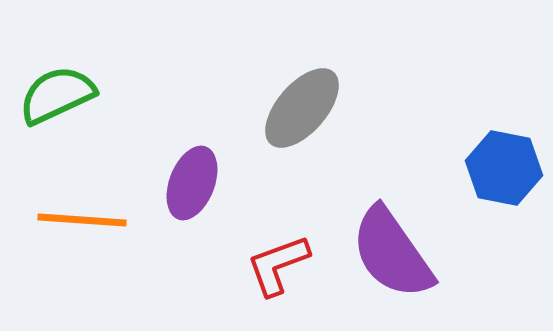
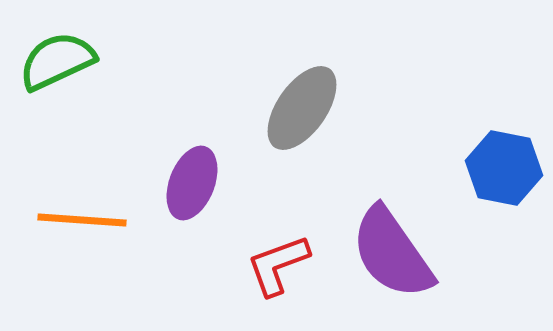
green semicircle: moved 34 px up
gray ellipse: rotated 6 degrees counterclockwise
